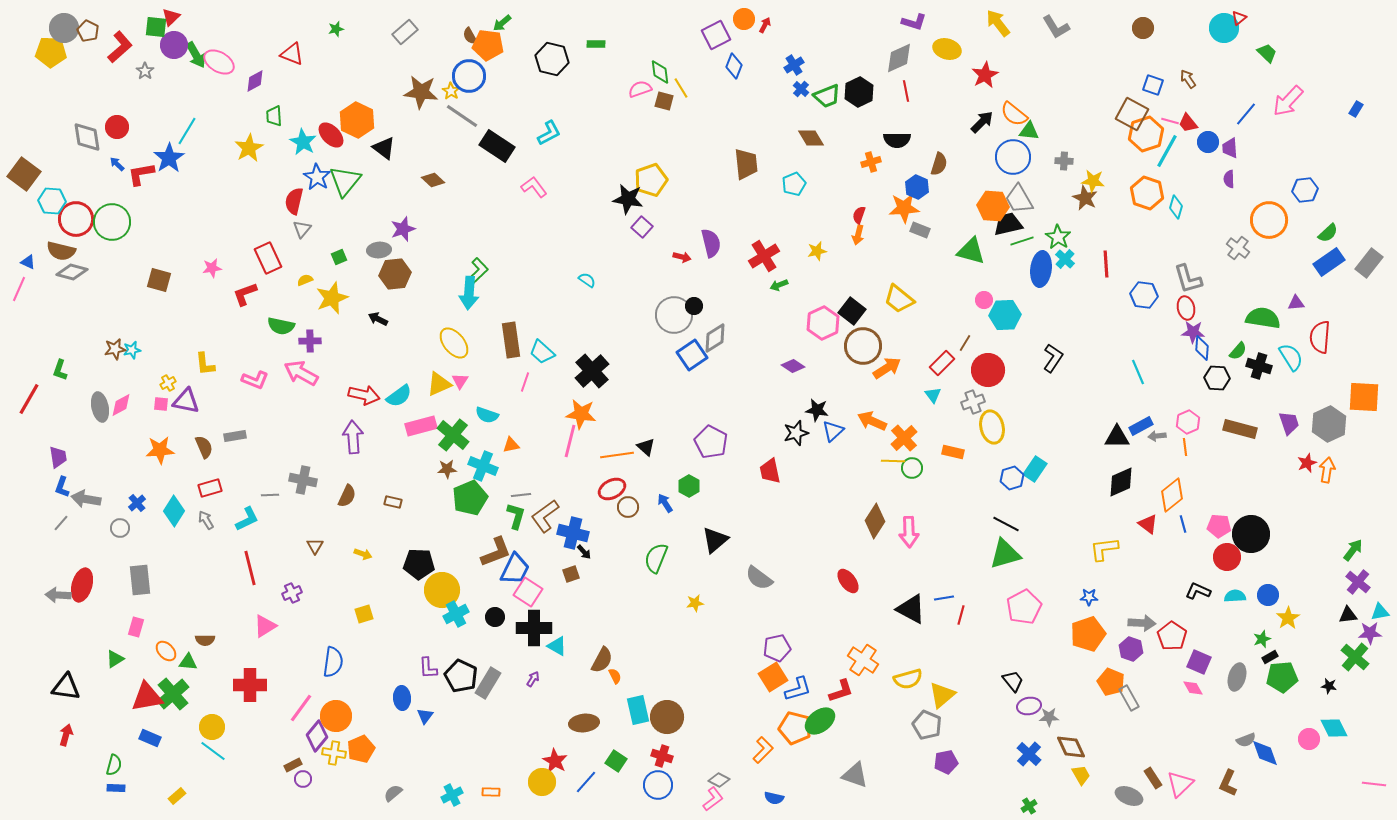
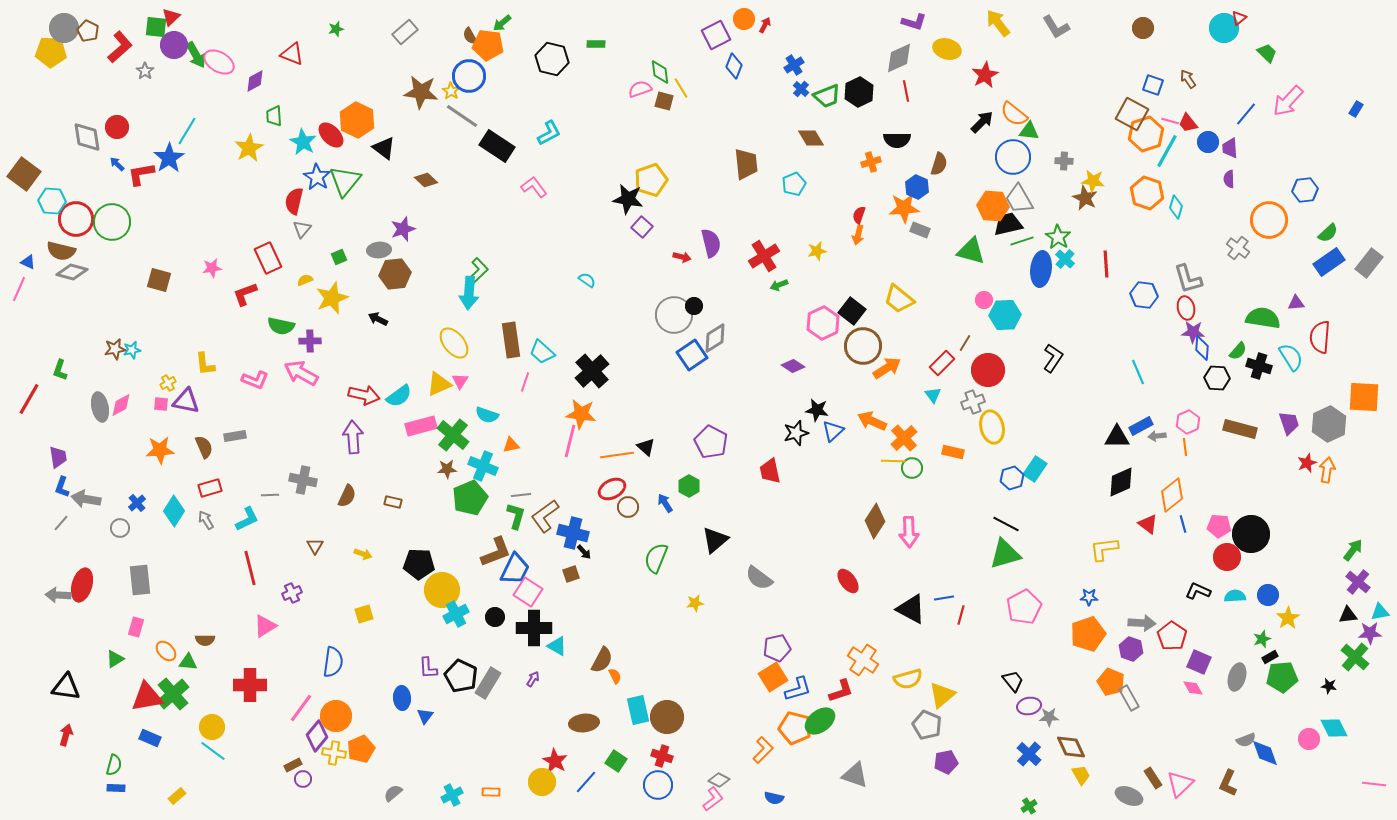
brown diamond at (433, 180): moved 7 px left
